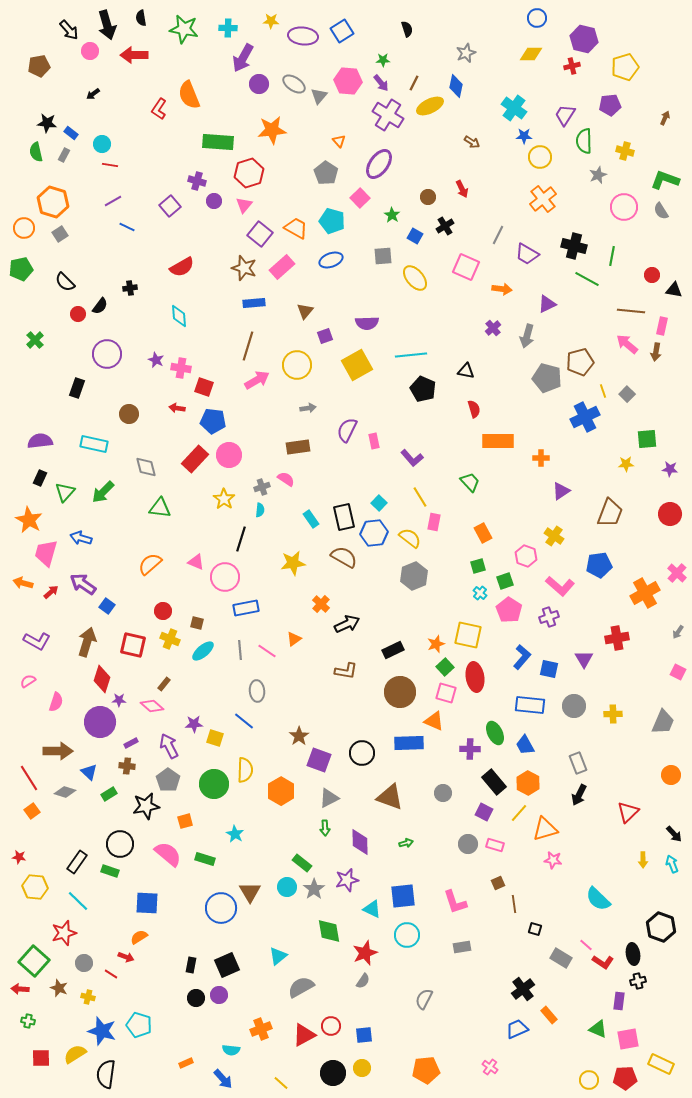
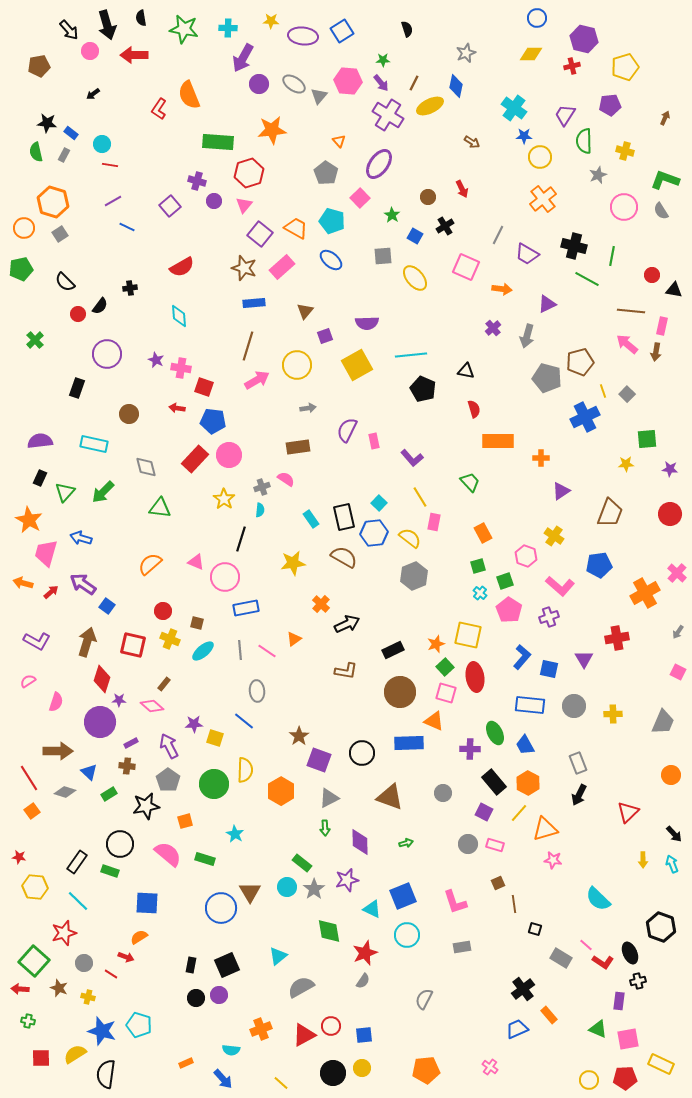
blue ellipse at (331, 260): rotated 60 degrees clockwise
blue square at (403, 896): rotated 16 degrees counterclockwise
black ellipse at (633, 954): moved 3 px left, 1 px up; rotated 15 degrees counterclockwise
